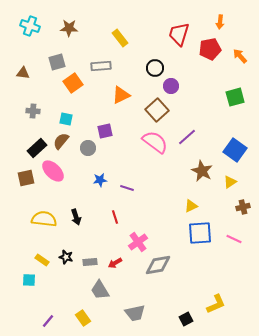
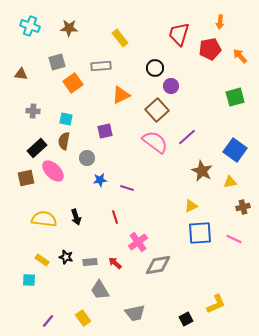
brown triangle at (23, 73): moved 2 px left, 1 px down
brown semicircle at (61, 141): moved 3 px right; rotated 30 degrees counterclockwise
gray circle at (88, 148): moved 1 px left, 10 px down
yellow triangle at (230, 182): rotated 24 degrees clockwise
red arrow at (115, 263): rotated 72 degrees clockwise
